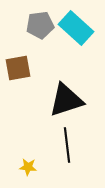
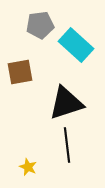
cyan rectangle: moved 17 px down
brown square: moved 2 px right, 4 px down
black triangle: moved 3 px down
yellow star: rotated 18 degrees clockwise
